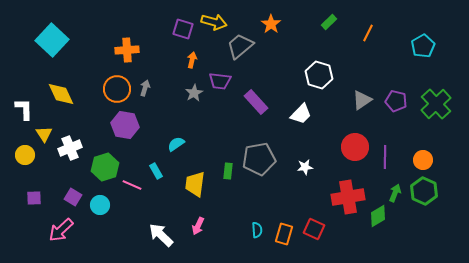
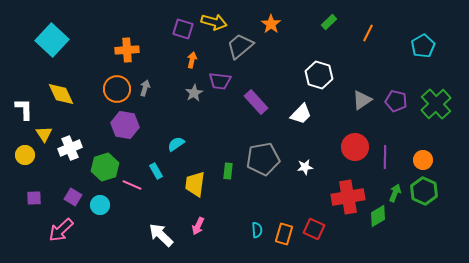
gray pentagon at (259, 159): moved 4 px right
